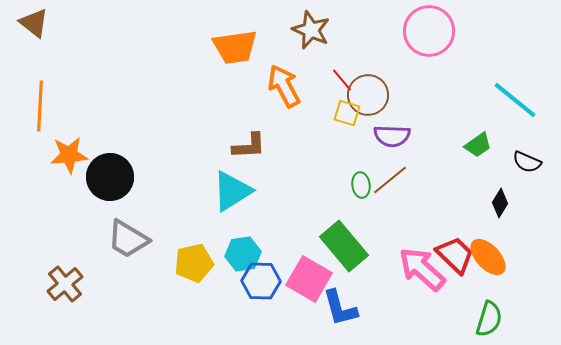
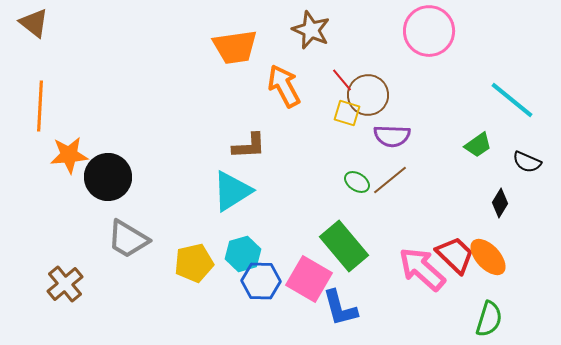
cyan line: moved 3 px left
black circle: moved 2 px left
green ellipse: moved 4 px left, 3 px up; rotated 50 degrees counterclockwise
cyan hexagon: rotated 8 degrees counterclockwise
